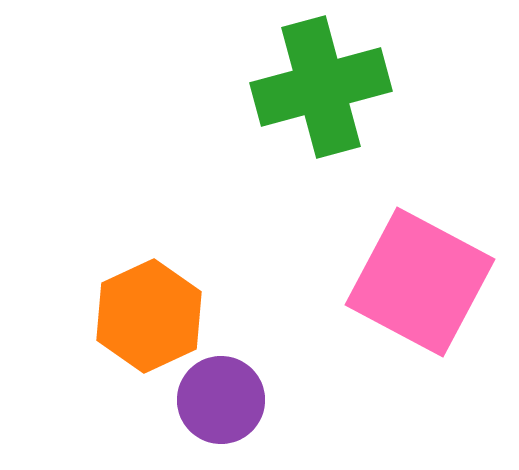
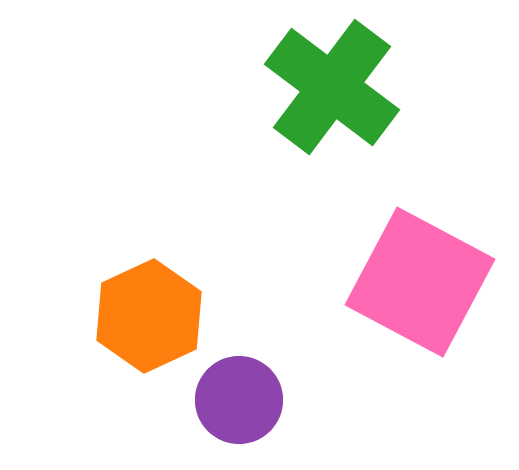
green cross: moved 11 px right; rotated 38 degrees counterclockwise
purple circle: moved 18 px right
